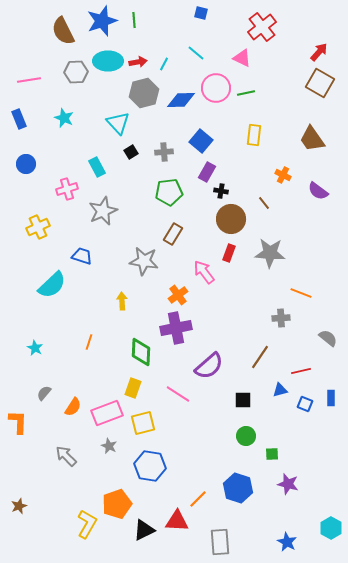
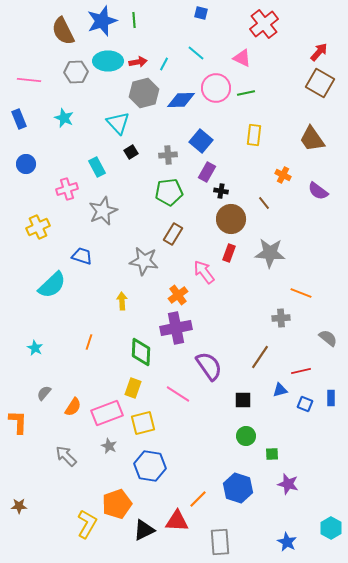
red cross at (262, 27): moved 2 px right, 3 px up
pink line at (29, 80): rotated 15 degrees clockwise
gray cross at (164, 152): moved 4 px right, 3 px down
purple semicircle at (209, 366): rotated 84 degrees counterclockwise
brown star at (19, 506): rotated 21 degrees clockwise
